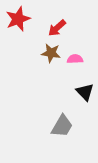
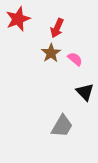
red arrow: rotated 24 degrees counterclockwise
brown star: rotated 30 degrees clockwise
pink semicircle: rotated 42 degrees clockwise
